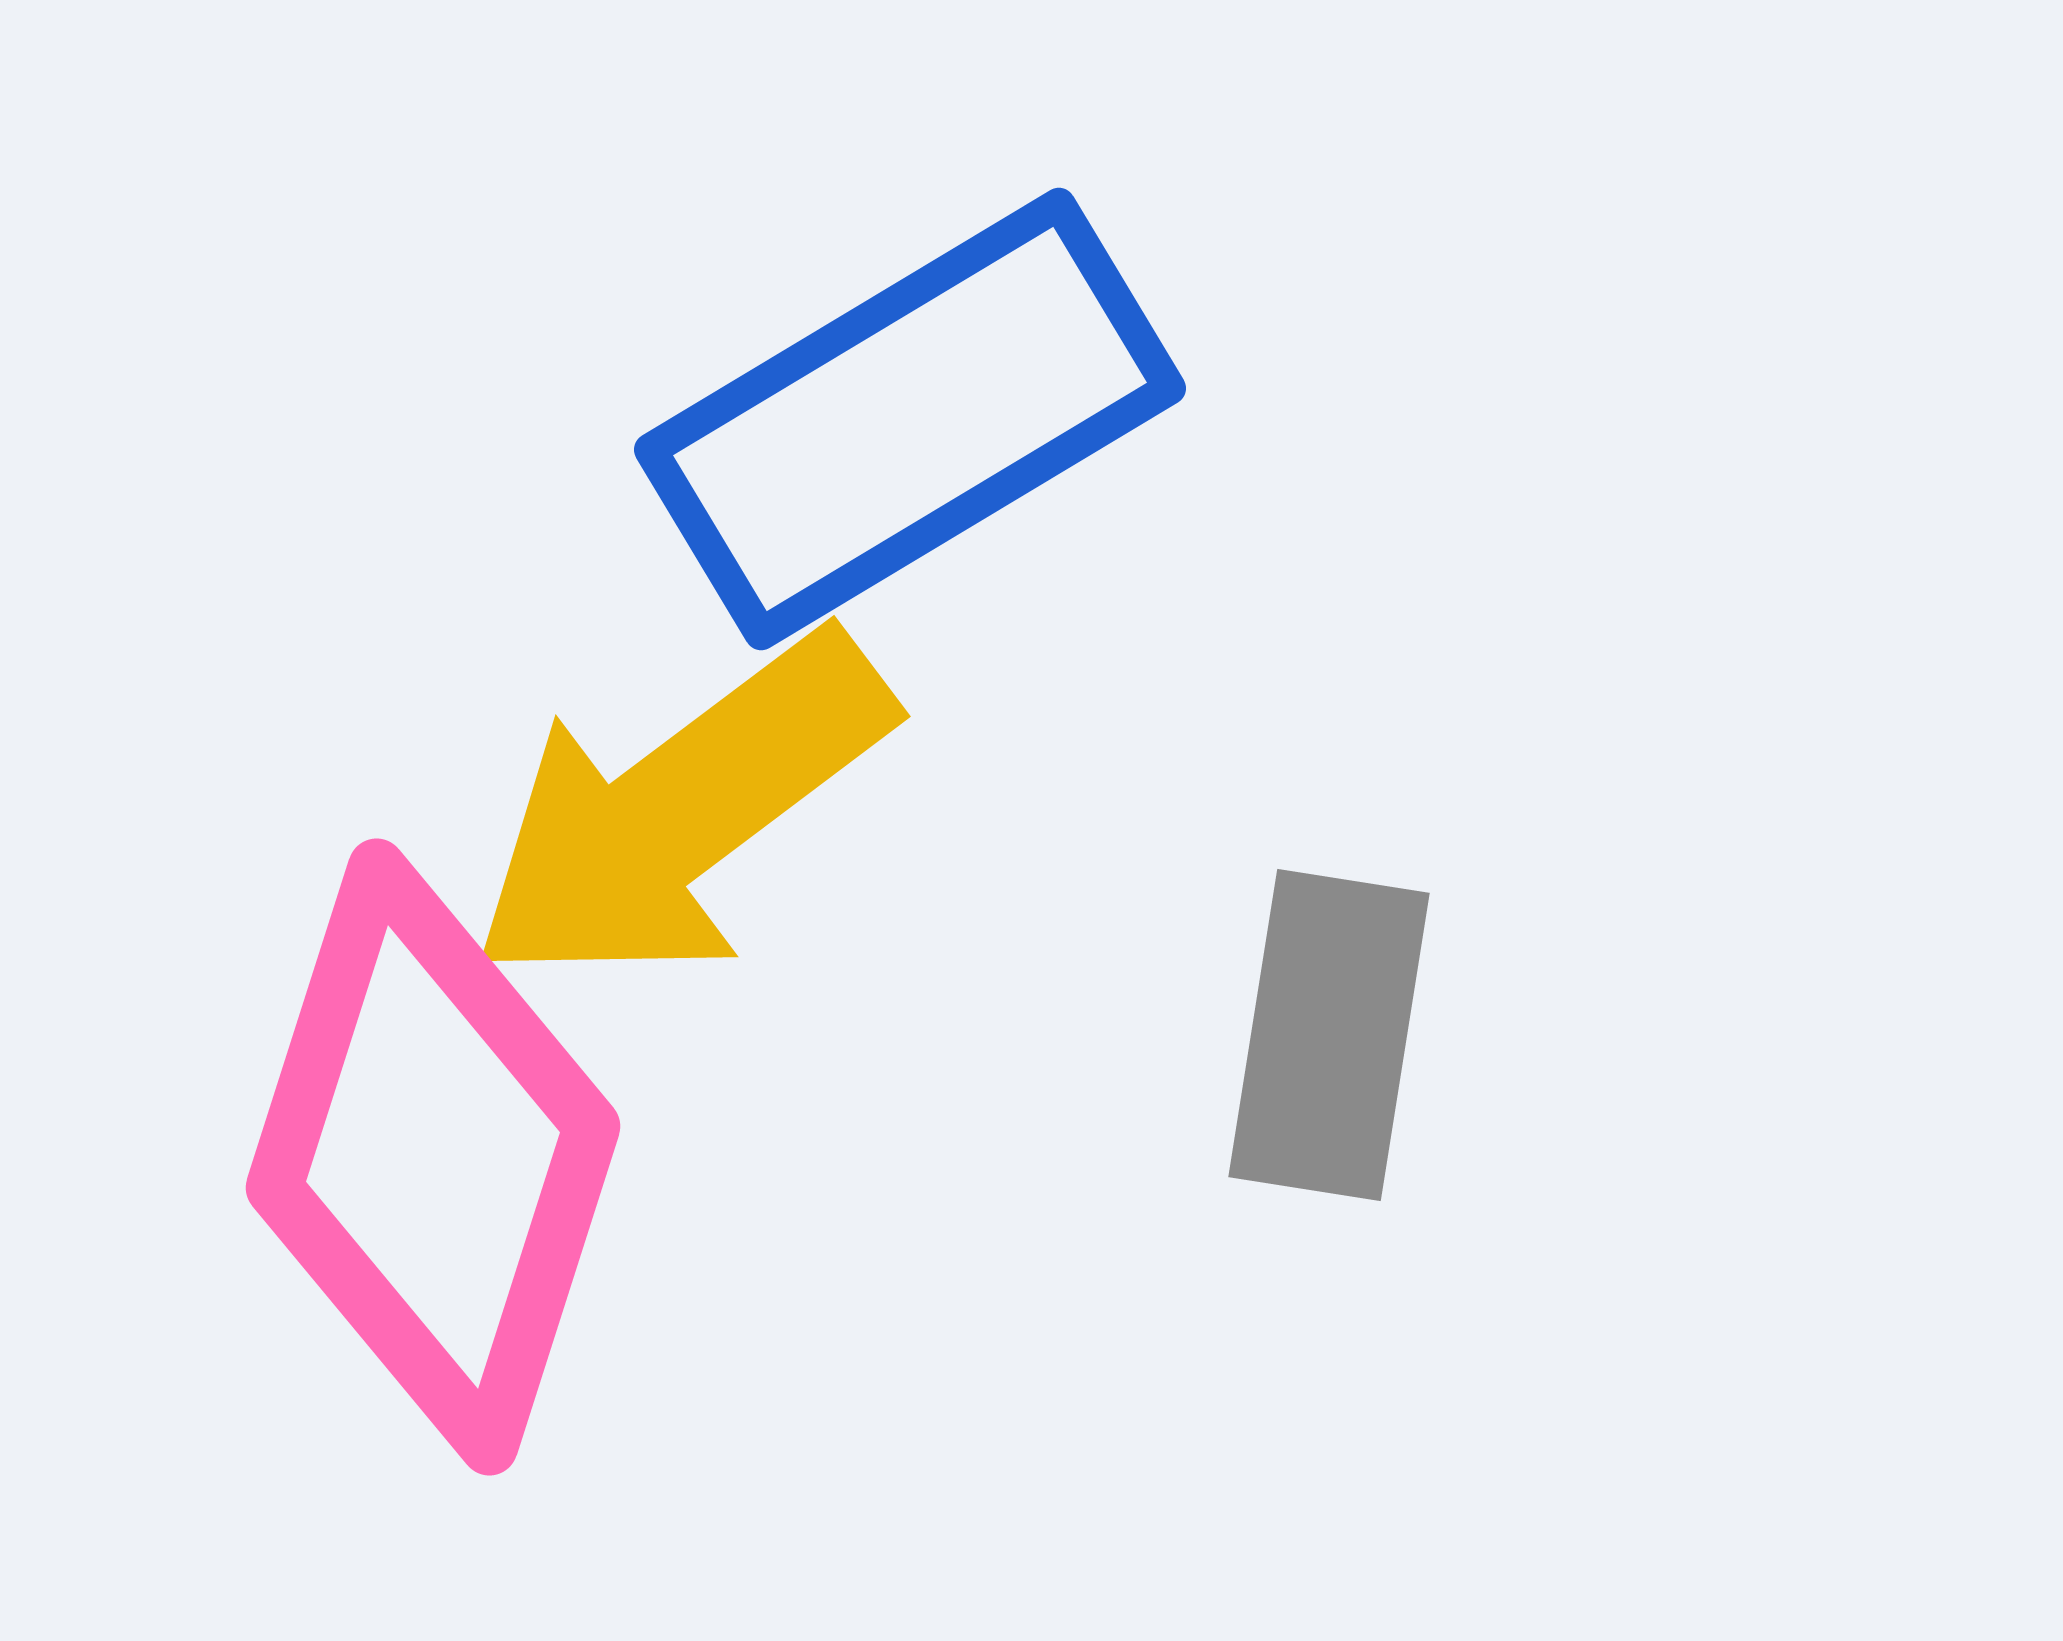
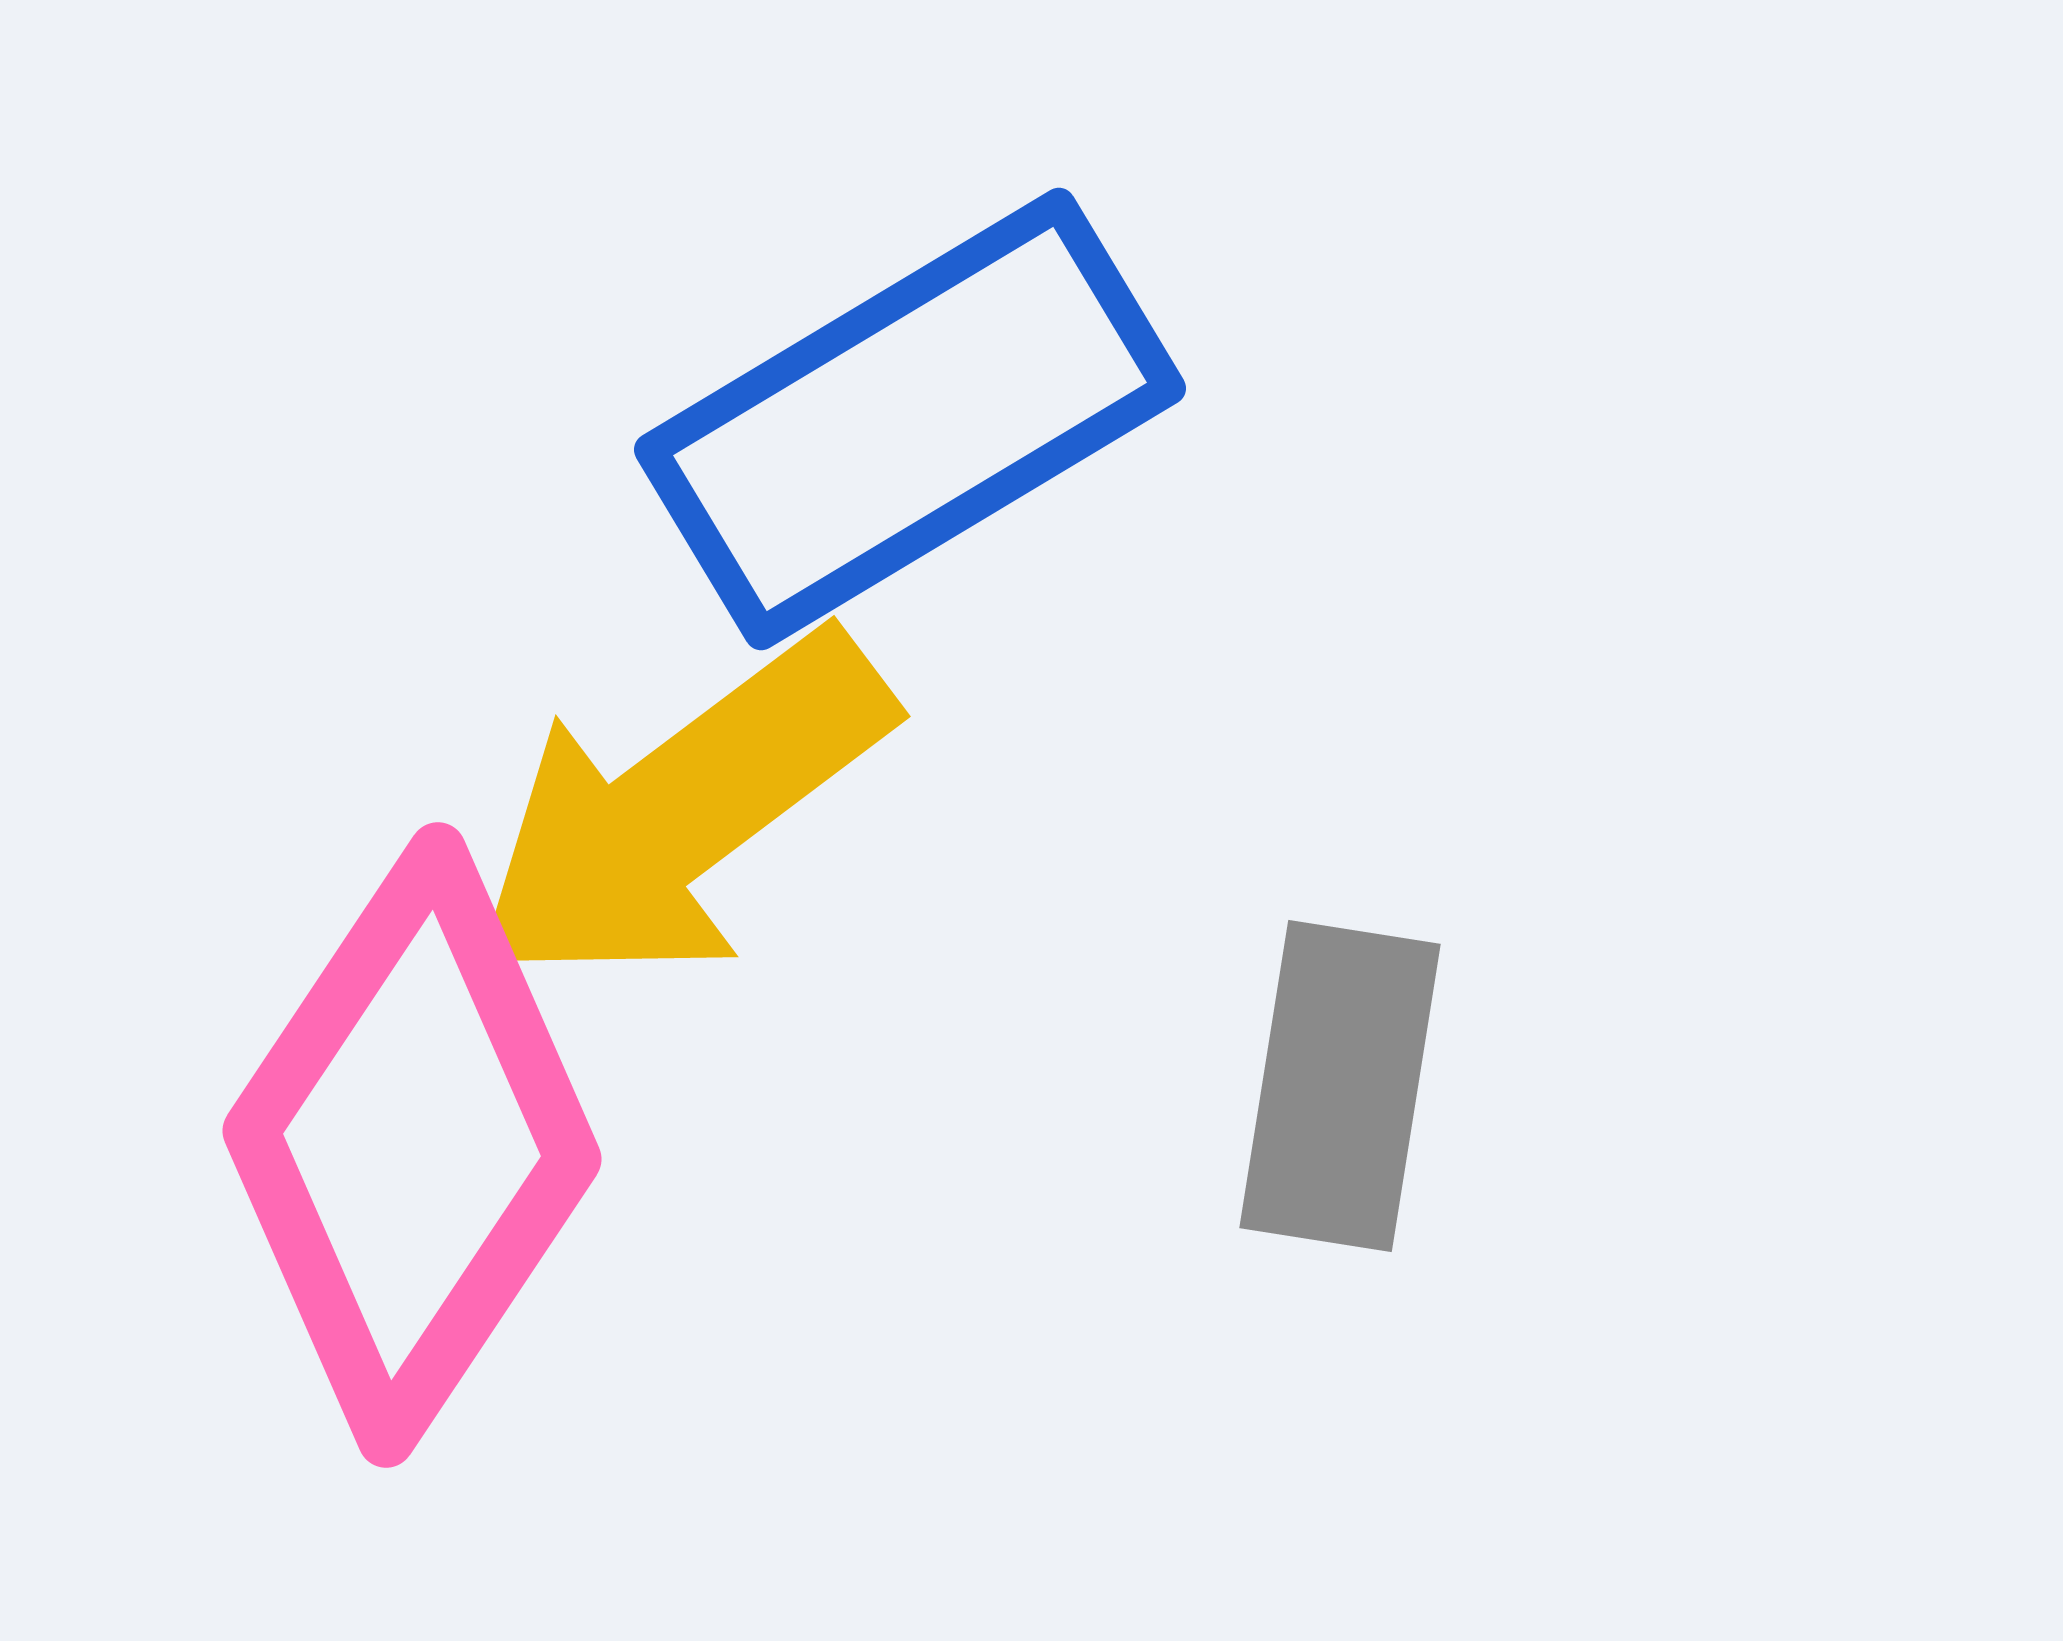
gray rectangle: moved 11 px right, 51 px down
pink diamond: moved 21 px left, 12 px up; rotated 16 degrees clockwise
